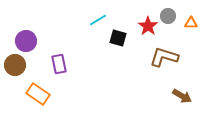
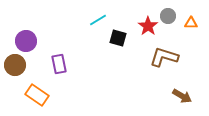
orange rectangle: moved 1 px left, 1 px down
